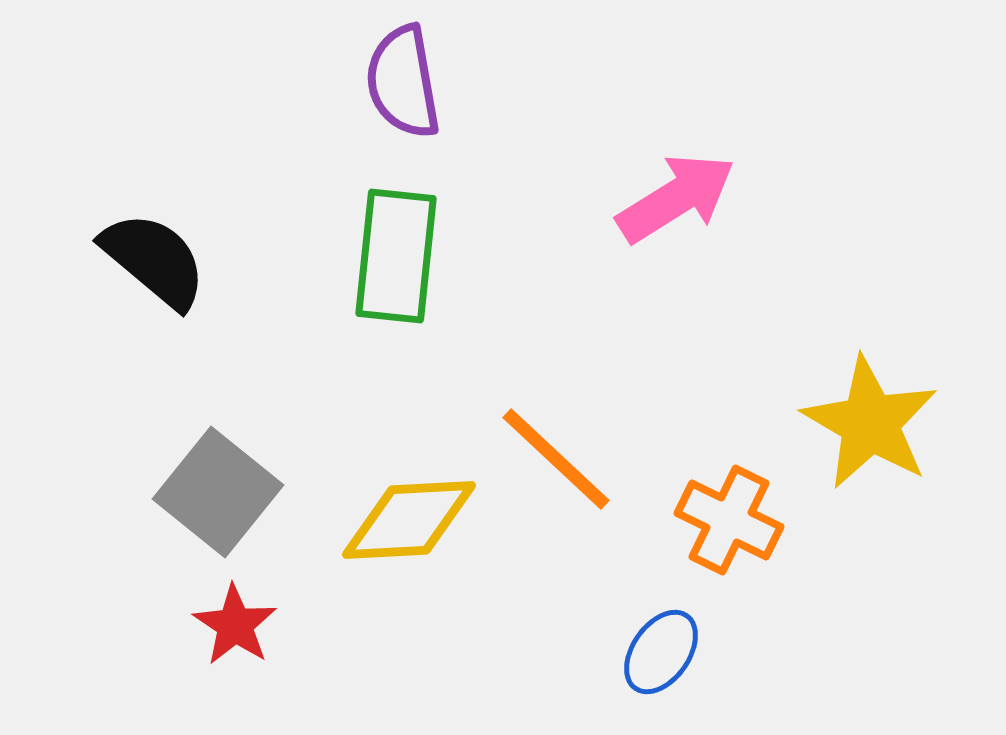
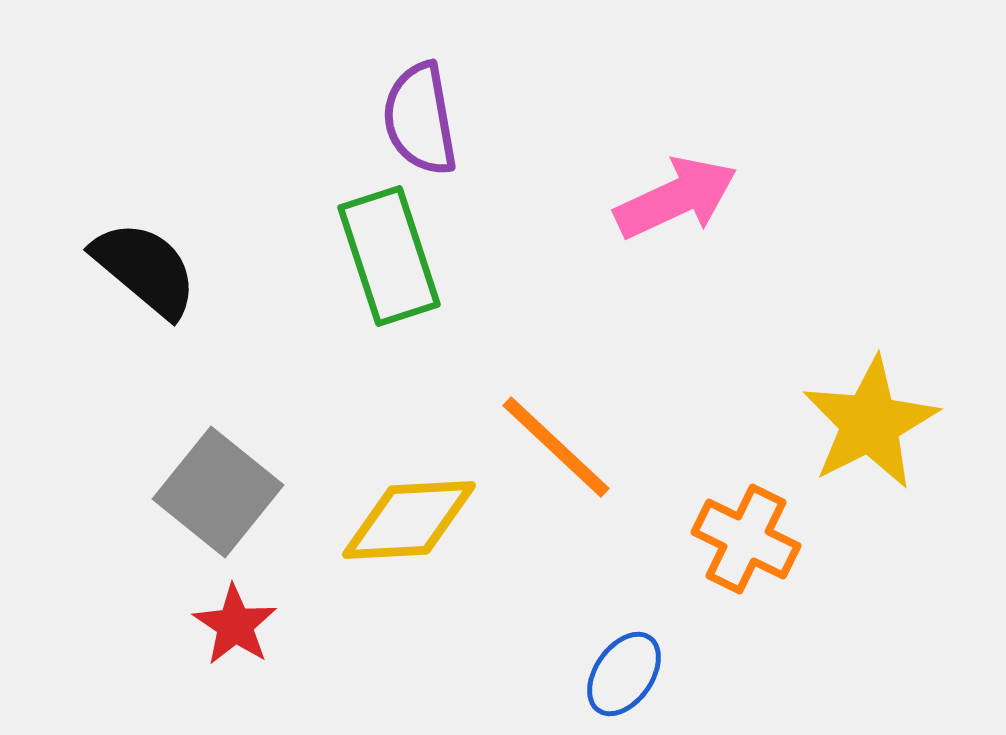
purple semicircle: moved 17 px right, 37 px down
pink arrow: rotated 7 degrees clockwise
green rectangle: moved 7 px left; rotated 24 degrees counterclockwise
black semicircle: moved 9 px left, 9 px down
yellow star: rotated 15 degrees clockwise
orange line: moved 12 px up
orange cross: moved 17 px right, 19 px down
blue ellipse: moved 37 px left, 22 px down
